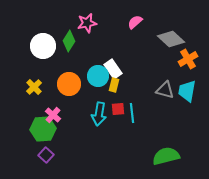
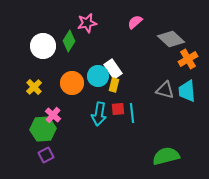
orange circle: moved 3 px right, 1 px up
cyan trapezoid: rotated 15 degrees counterclockwise
purple square: rotated 21 degrees clockwise
